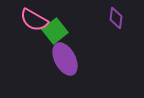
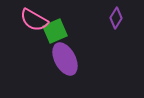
purple diamond: rotated 25 degrees clockwise
green square: rotated 15 degrees clockwise
